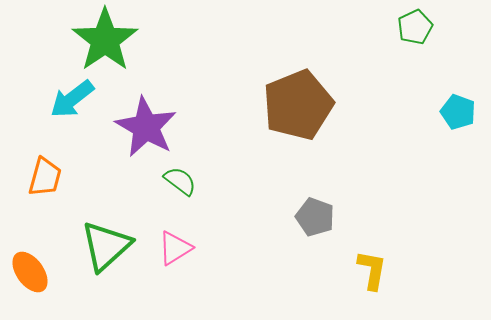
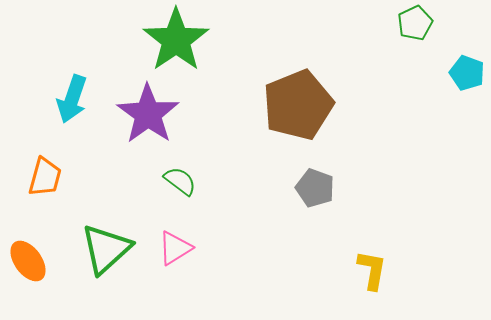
green pentagon: moved 4 px up
green star: moved 71 px right
cyan arrow: rotated 33 degrees counterclockwise
cyan pentagon: moved 9 px right, 39 px up
purple star: moved 2 px right, 13 px up; rotated 6 degrees clockwise
gray pentagon: moved 29 px up
green triangle: moved 3 px down
orange ellipse: moved 2 px left, 11 px up
